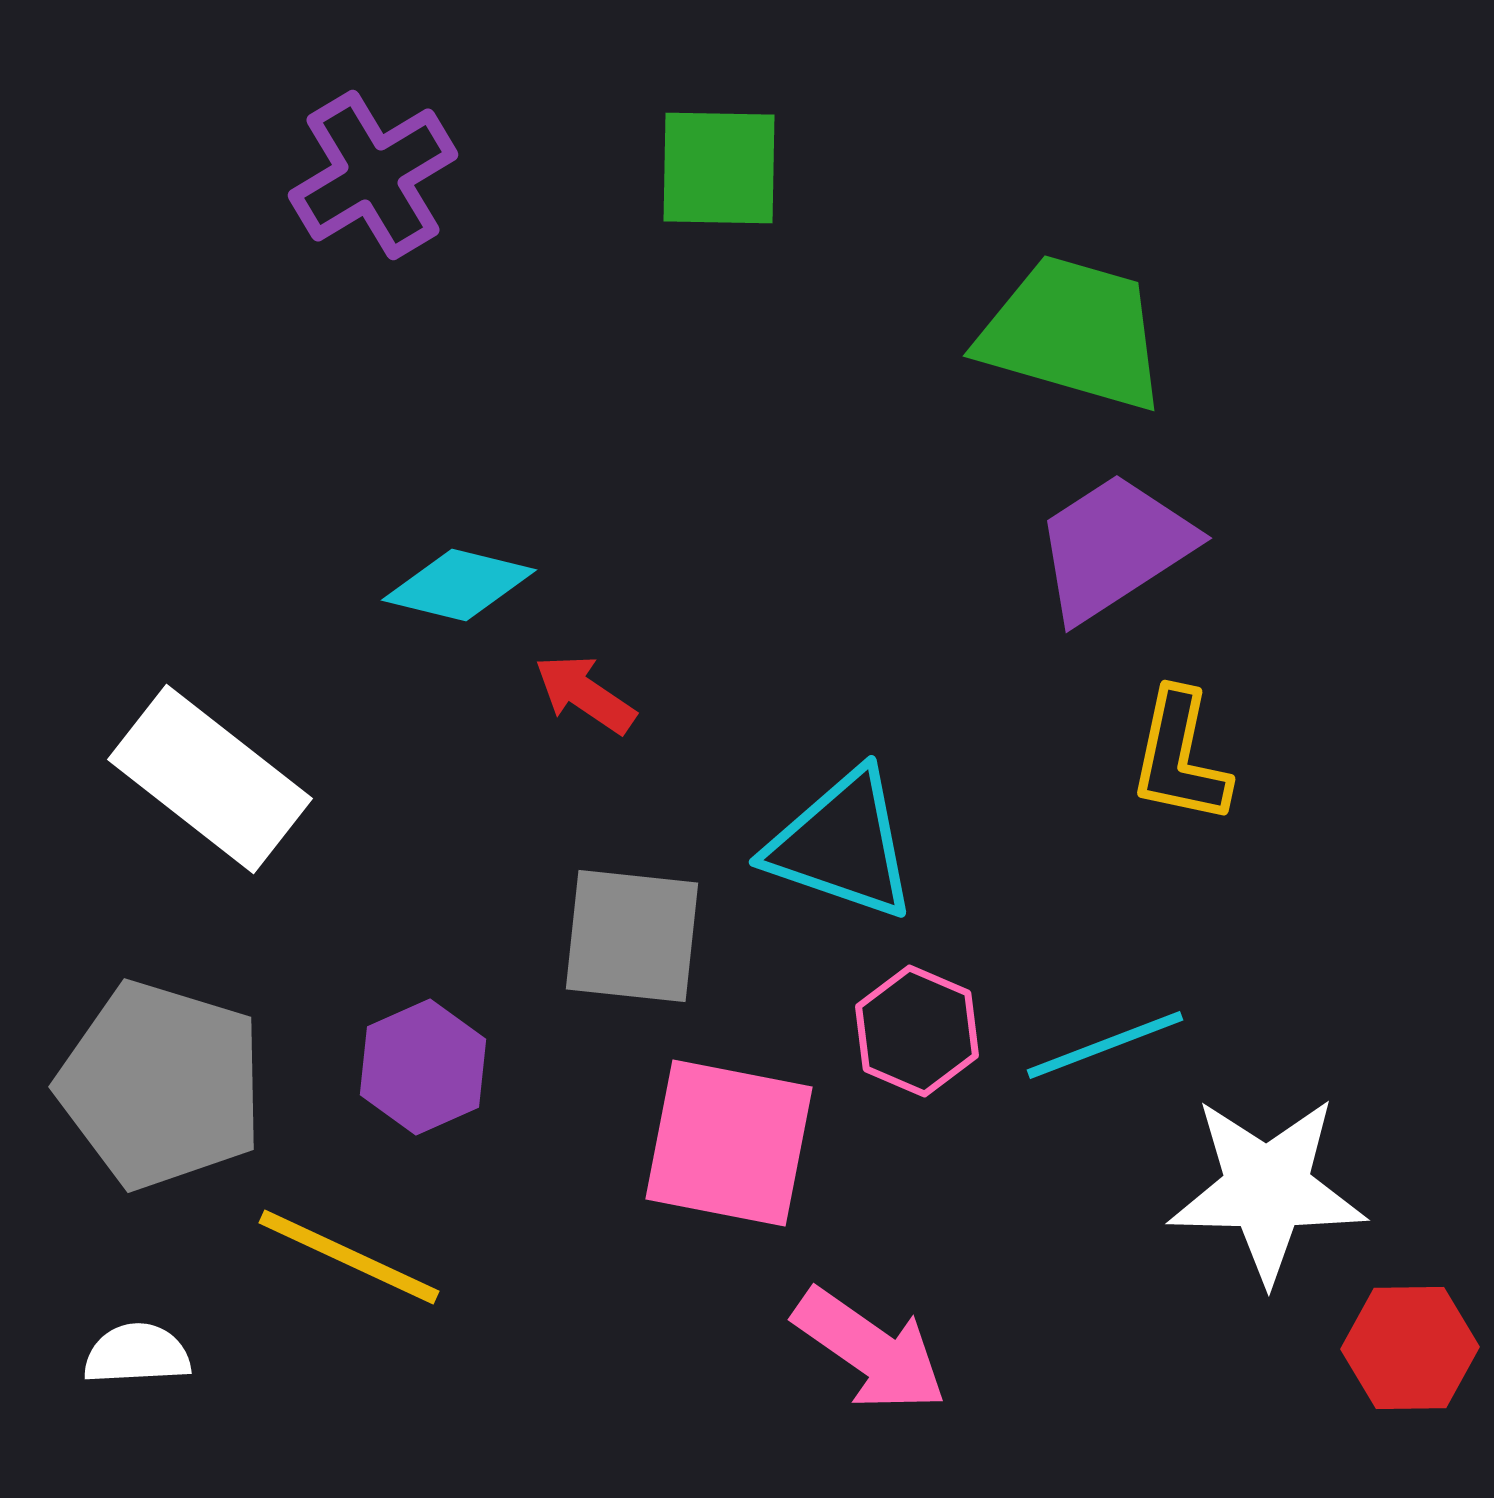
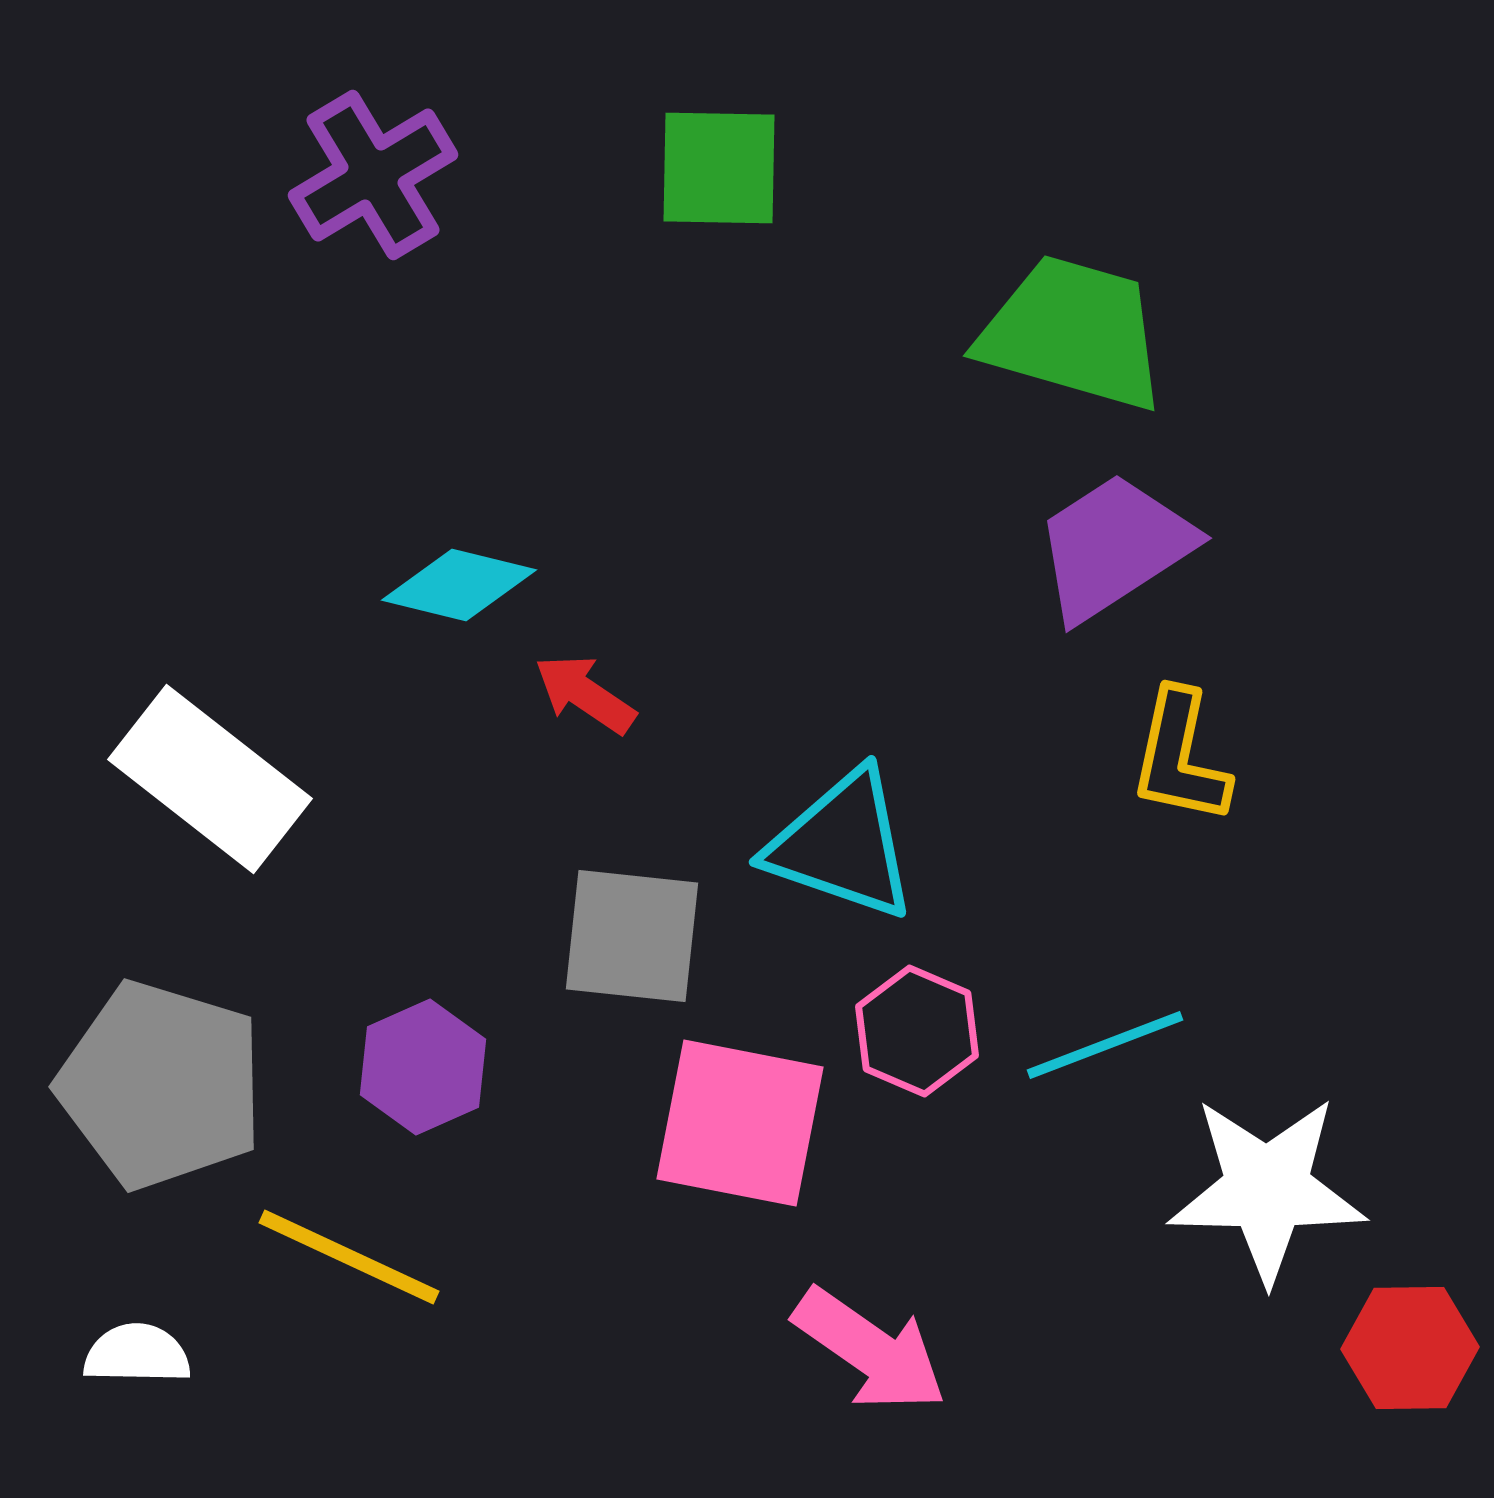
pink square: moved 11 px right, 20 px up
white semicircle: rotated 4 degrees clockwise
